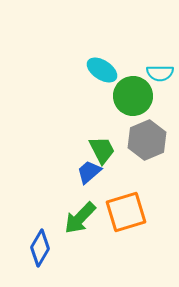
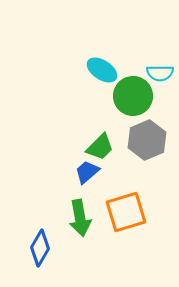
green trapezoid: moved 2 px left, 3 px up; rotated 72 degrees clockwise
blue trapezoid: moved 2 px left
green arrow: rotated 54 degrees counterclockwise
